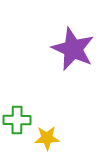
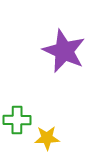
purple star: moved 9 px left, 2 px down
